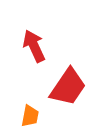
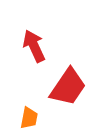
orange trapezoid: moved 1 px left, 2 px down
